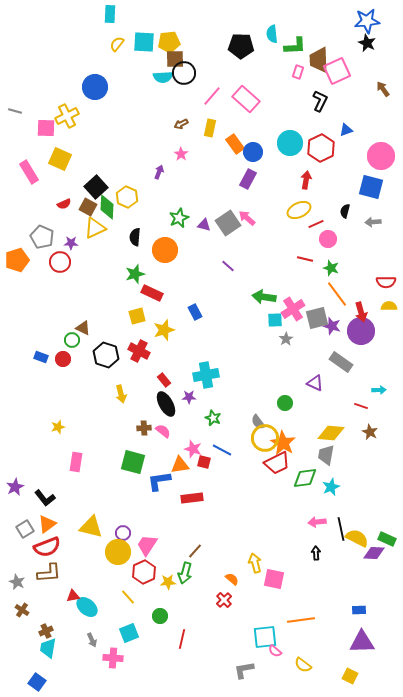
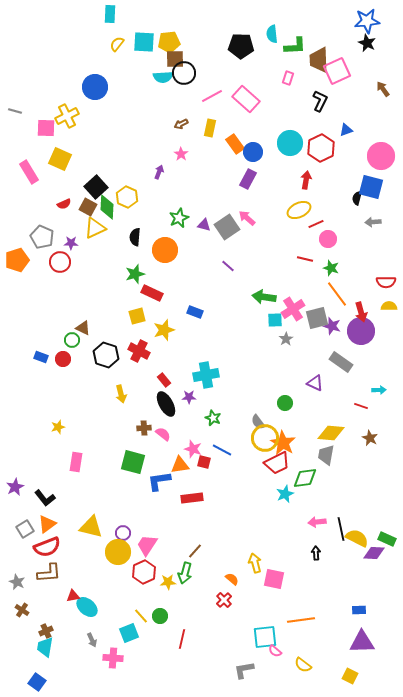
pink rectangle at (298, 72): moved 10 px left, 6 px down
pink line at (212, 96): rotated 20 degrees clockwise
black semicircle at (345, 211): moved 12 px right, 13 px up
gray square at (228, 223): moved 1 px left, 4 px down
blue rectangle at (195, 312): rotated 42 degrees counterclockwise
pink semicircle at (163, 431): moved 3 px down
brown star at (370, 432): moved 6 px down
cyan star at (331, 487): moved 46 px left, 7 px down
yellow line at (128, 597): moved 13 px right, 19 px down
cyan trapezoid at (48, 648): moved 3 px left, 1 px up
